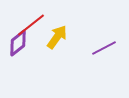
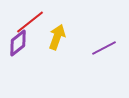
red line: moved 1 px left, 3 px up
yellow arrow: rotated 15 degrees counterclockwise
